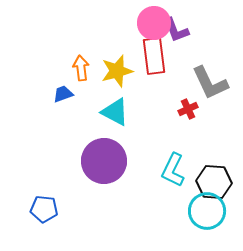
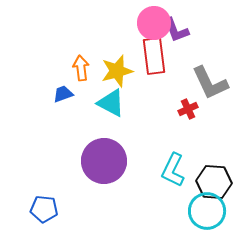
cyan triangle: moved 4 px left, 9 px up
